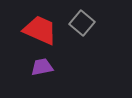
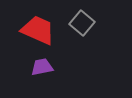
red trapezoid: moved 2 px left
